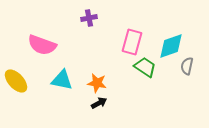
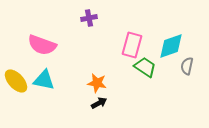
pink rectangle: moved 3 px down
cyan triangle: moved 18 px left
